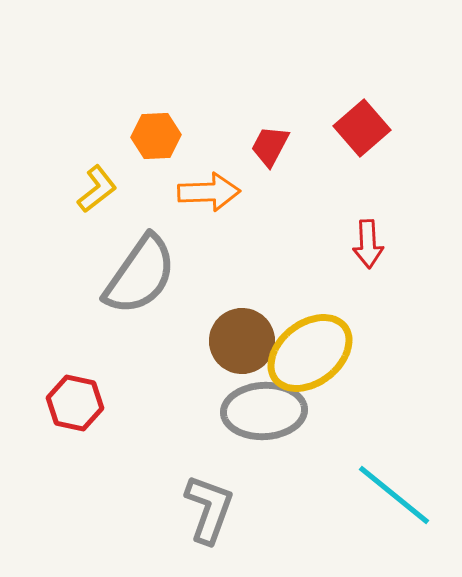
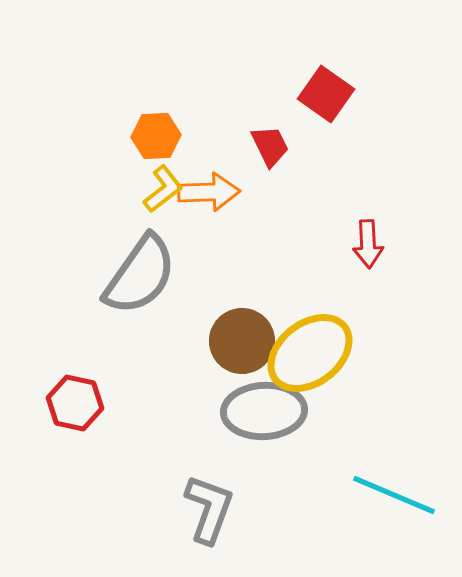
red square: moved 36 px left, 34 px up; rotated 14 degrees counterclockwise
red trapezoid: rotated 126 degrees clockwise
yellow L-shape: moved 66 px right
cyan line: rotated 16 degrees counterclockwise
